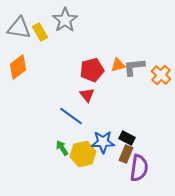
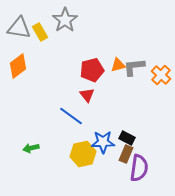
orange diamond: moved 1 px up
green arrow: moved 31 px left; rotated 70 degrees counterclockwise
